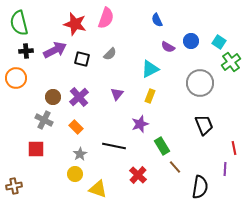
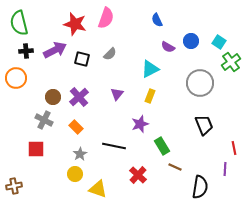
brown line: rotated 24 degrees counterclockwise
